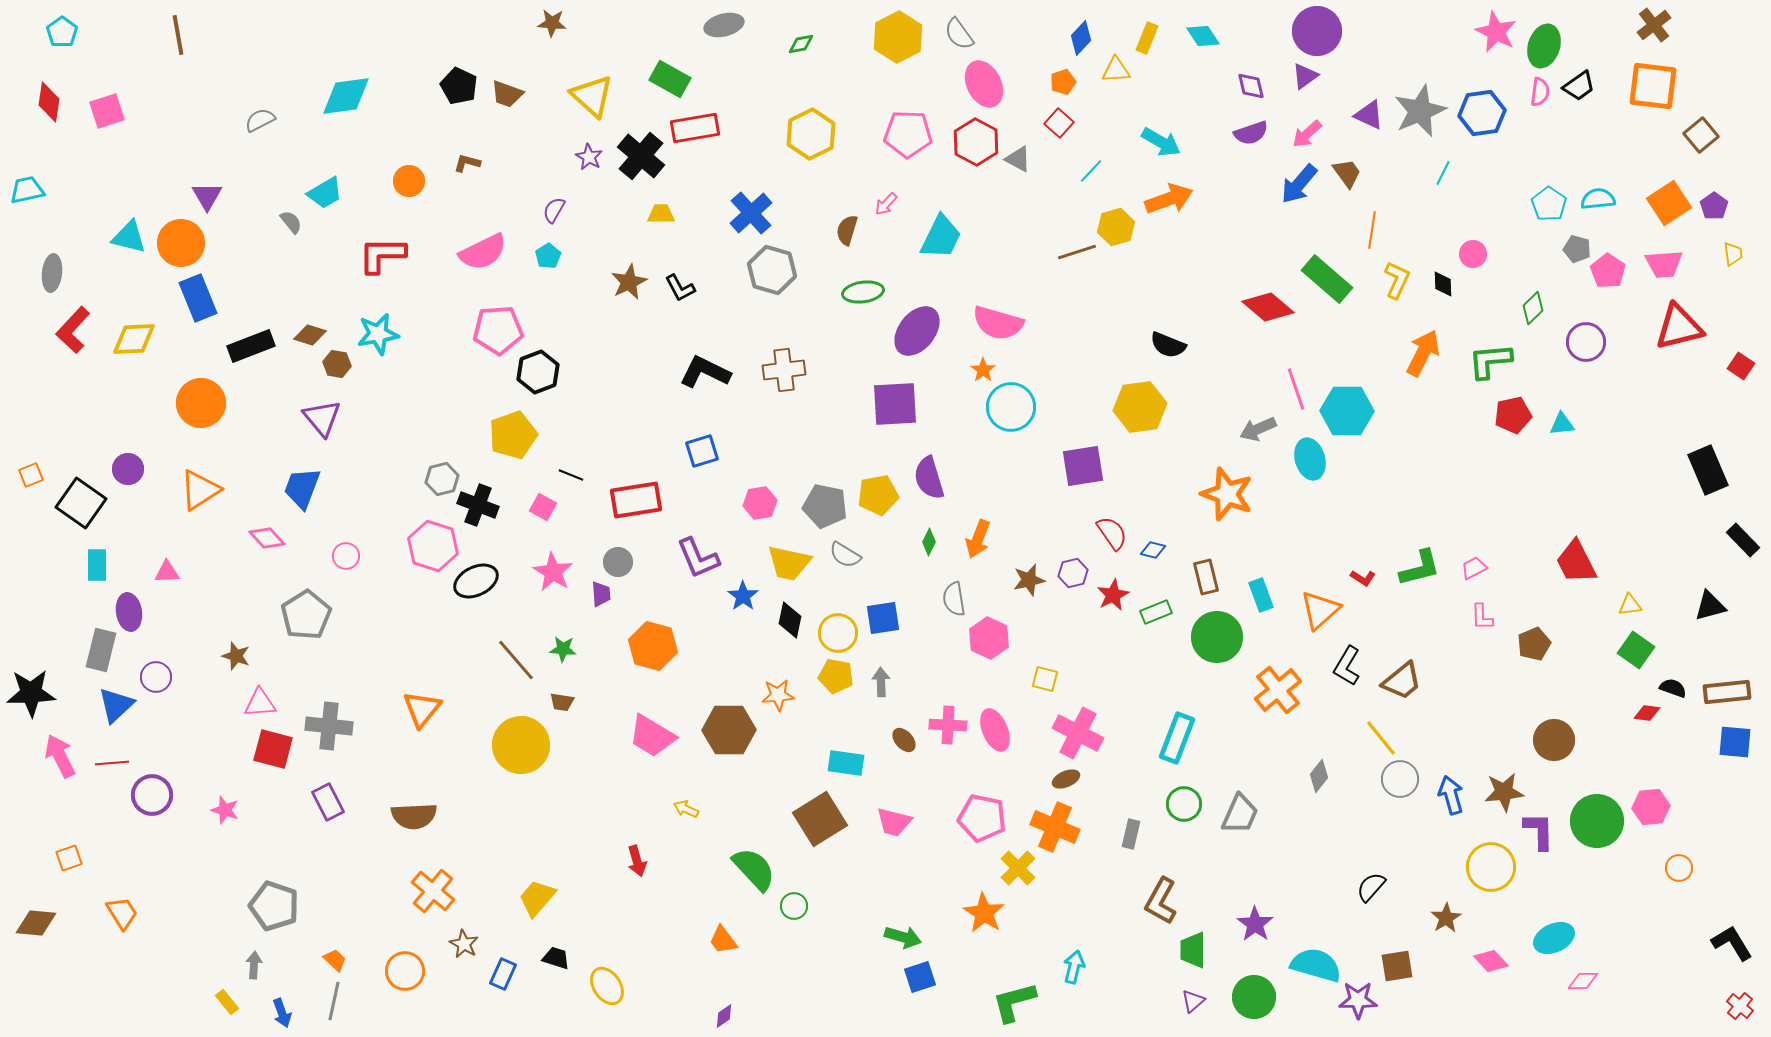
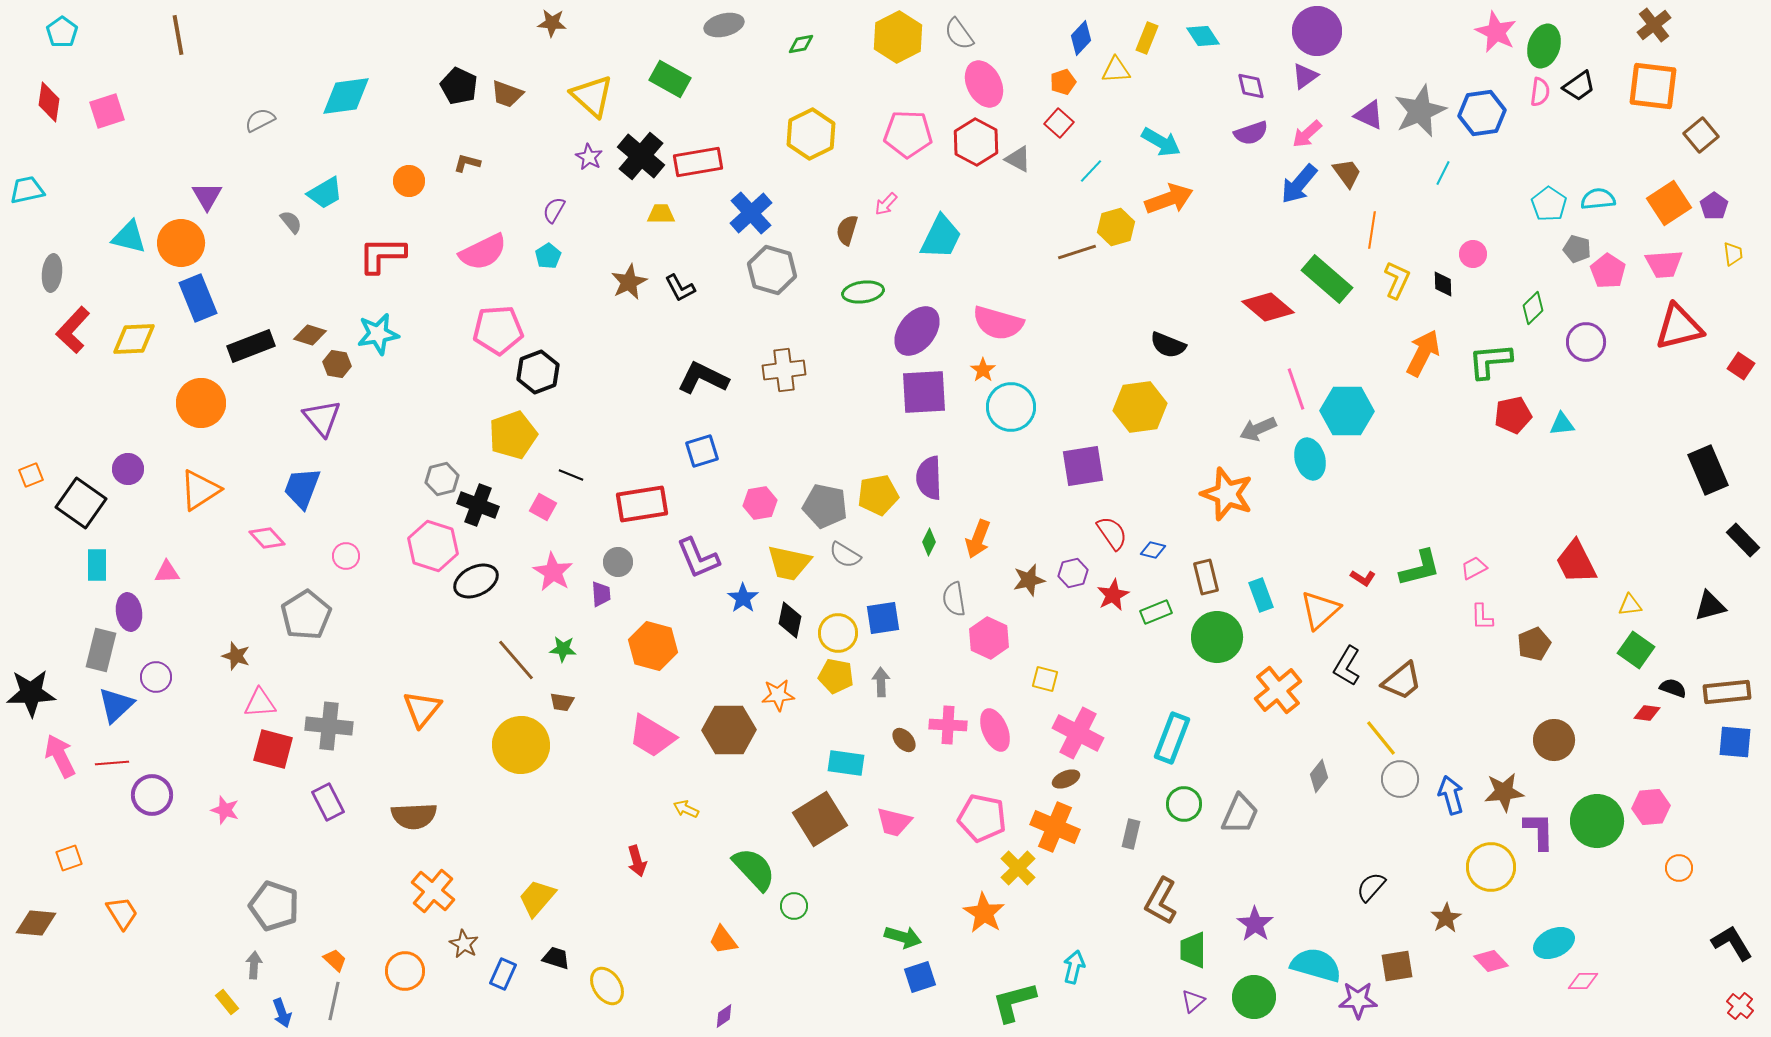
red rectangle at (695, 128): moved 3 px right, 34 px down
black L-shape at (705, 372): moved 2 px left, 6 px down
purple square at (895, 404): moved 29 px right, 12 px up
purple semicircle at (929, 478): rotated 15 degrees clockwise
red rectangle at (636, 500): moved 6 px right, 4 px down
blue star at (743, 596): moved 2 px down
cyan rectangle at (1177, 738): moved 5 px left
cyan ellipse at (1554, 938): moved 5 px down
